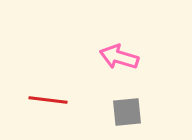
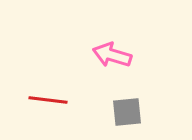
pink arrow: moved 7 px left, 2 px up
